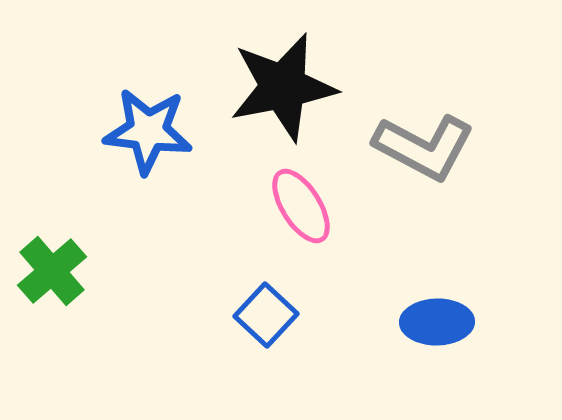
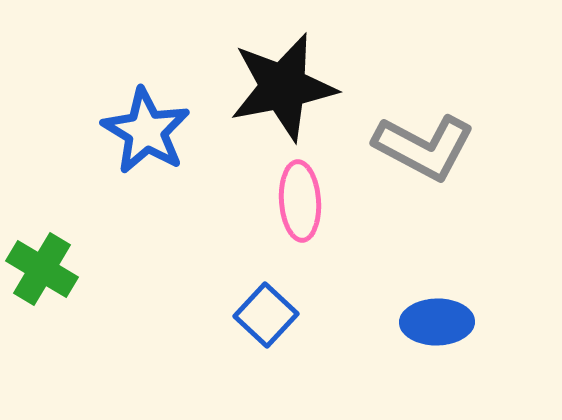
blue star: moved 2 px left; rotated 24 degrees clockwise
pink ellipse: moved 1 px left, 5 px up; rotated 28 degrees clockwise
green cross: moved 10 px left, 2 px up; rotated 18 degrees counterclockwise
